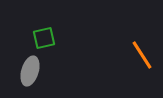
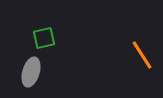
gray ellipse: moved 1 px right, 1 px down
